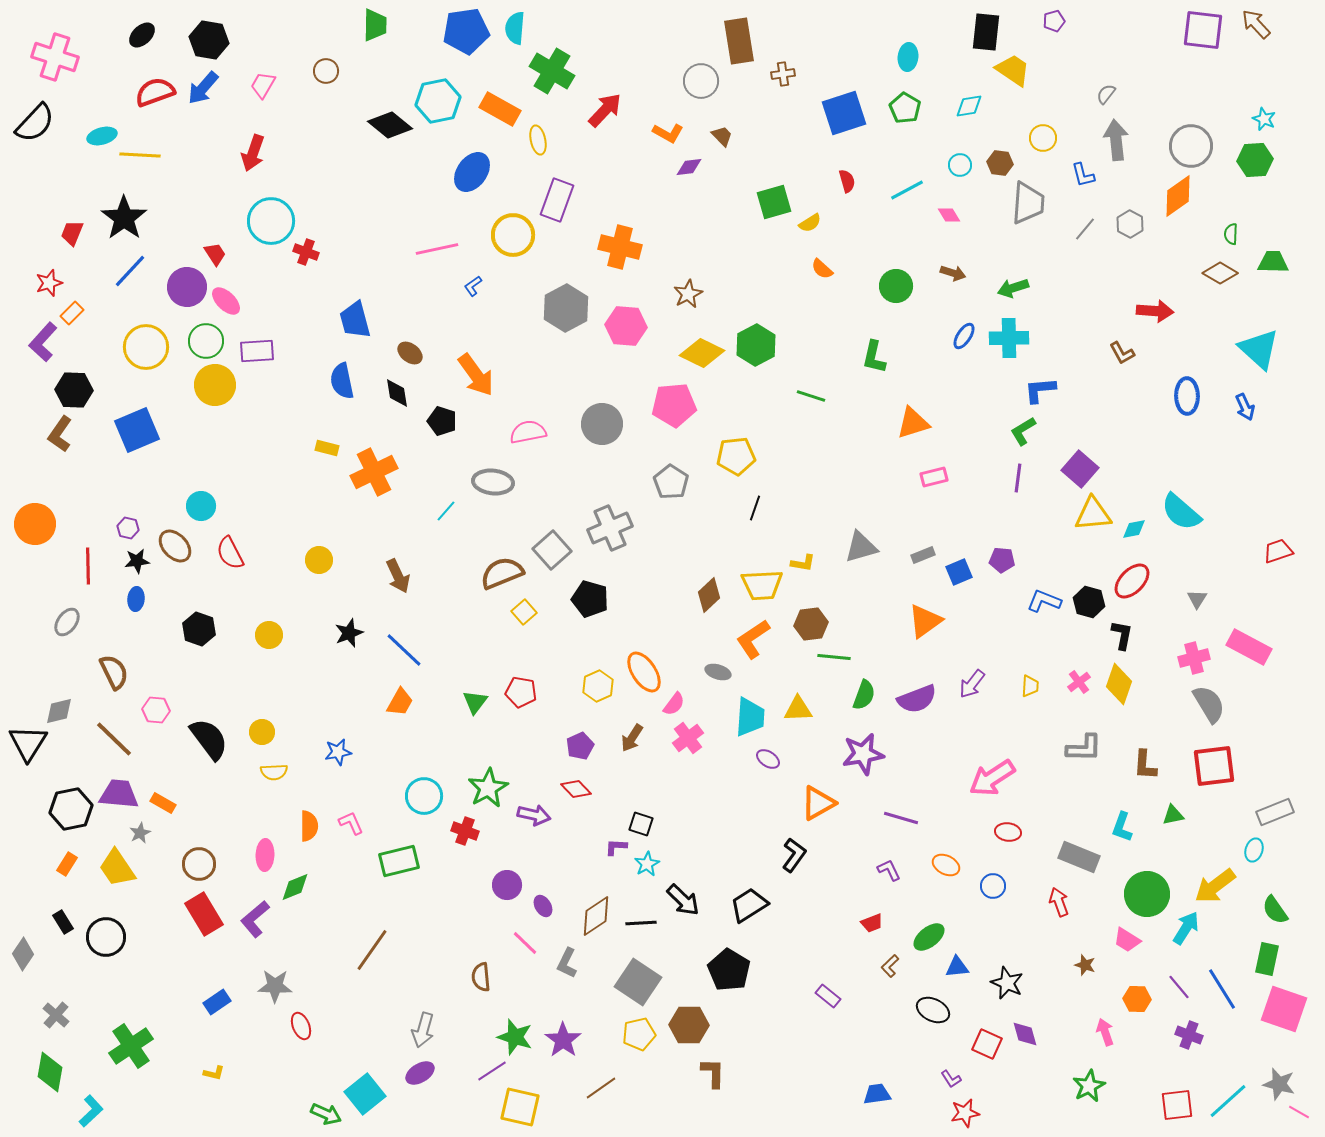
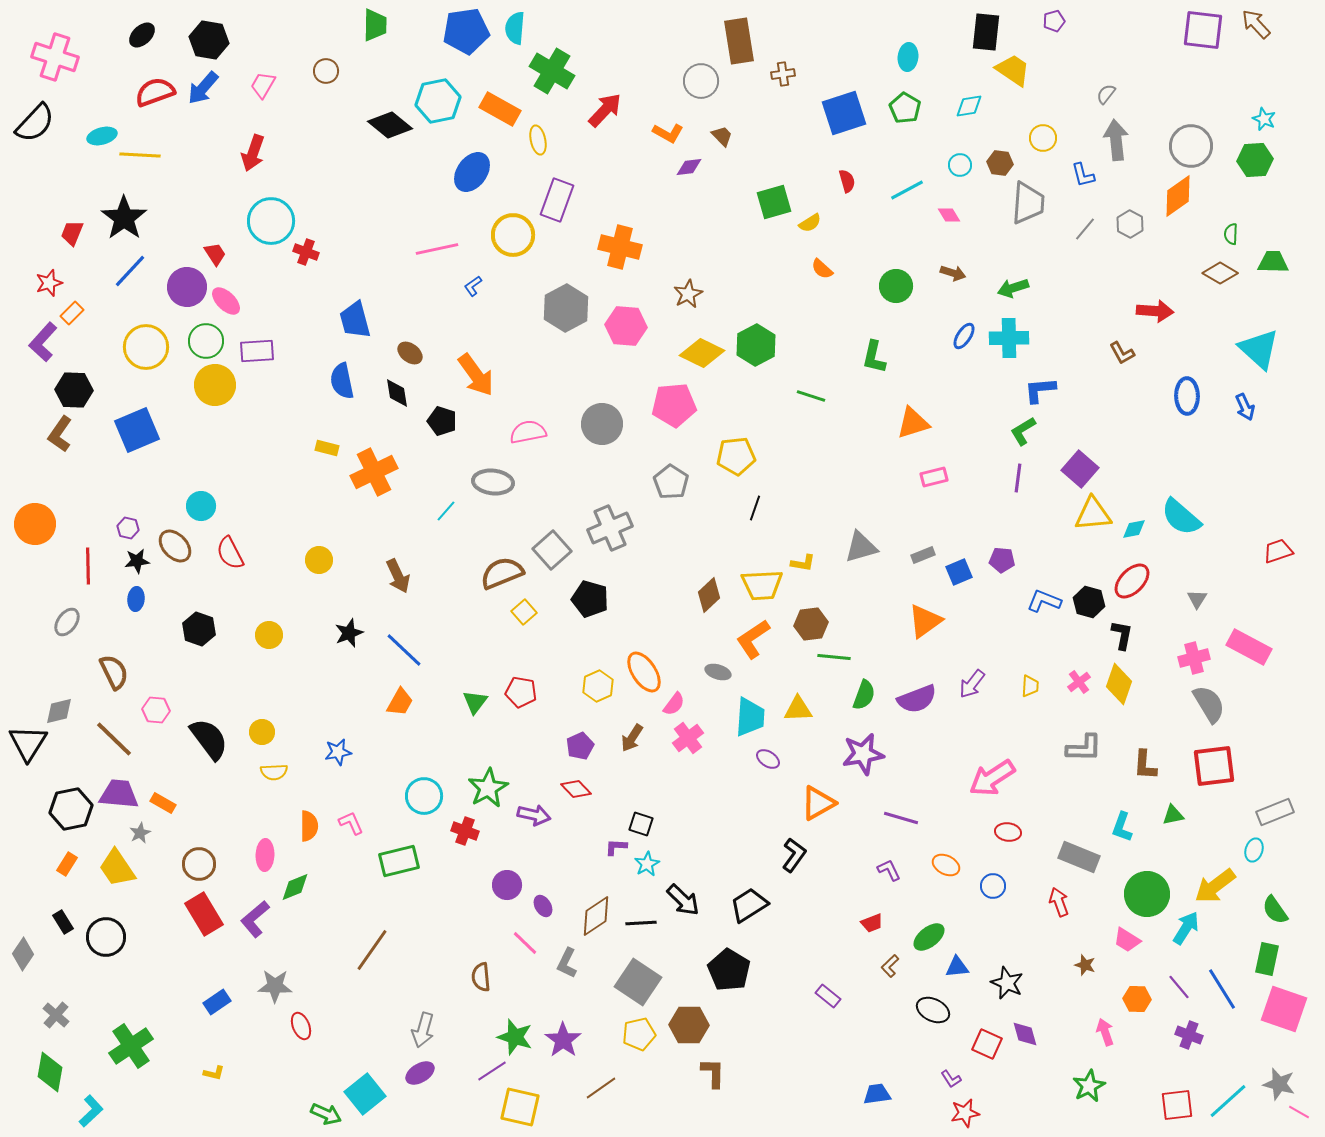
cyan semicircle at (1181, 512): moved 5 px down
